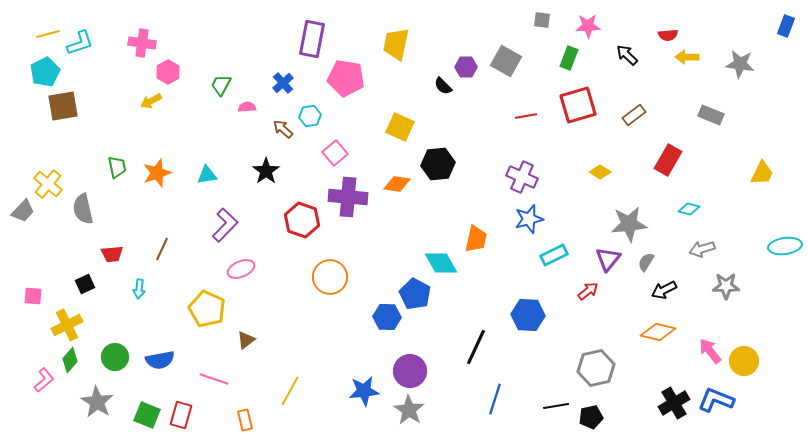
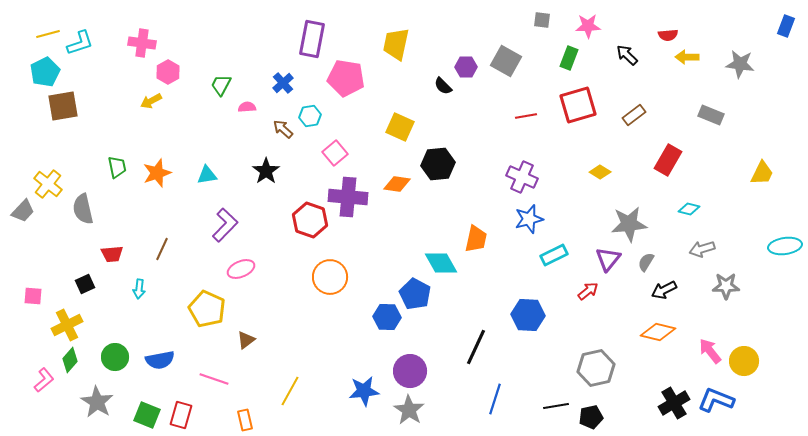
red hexagon at (302, 220): moved 8 px right
